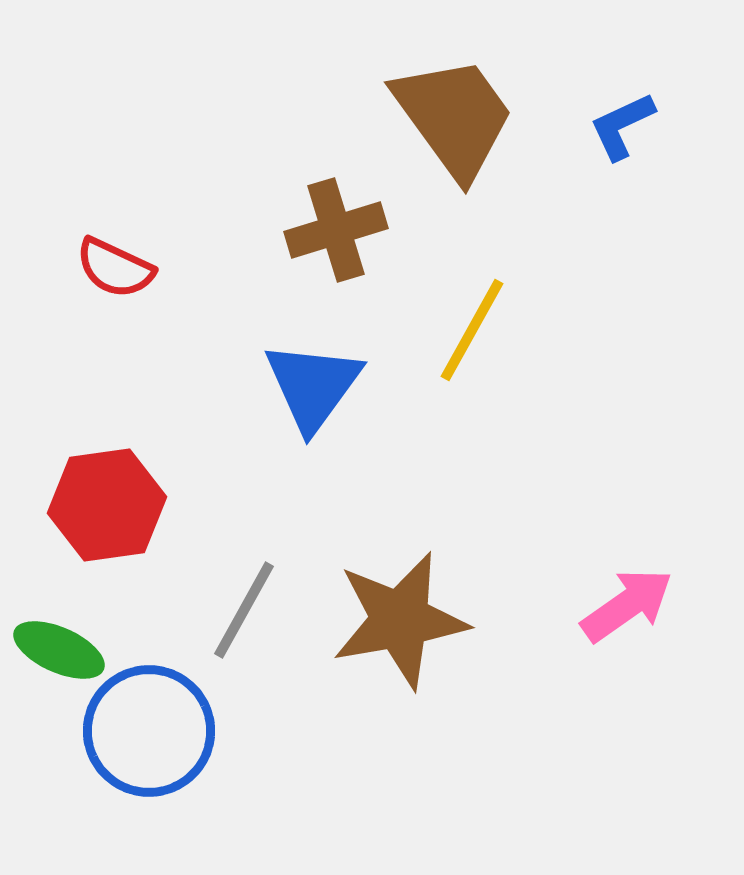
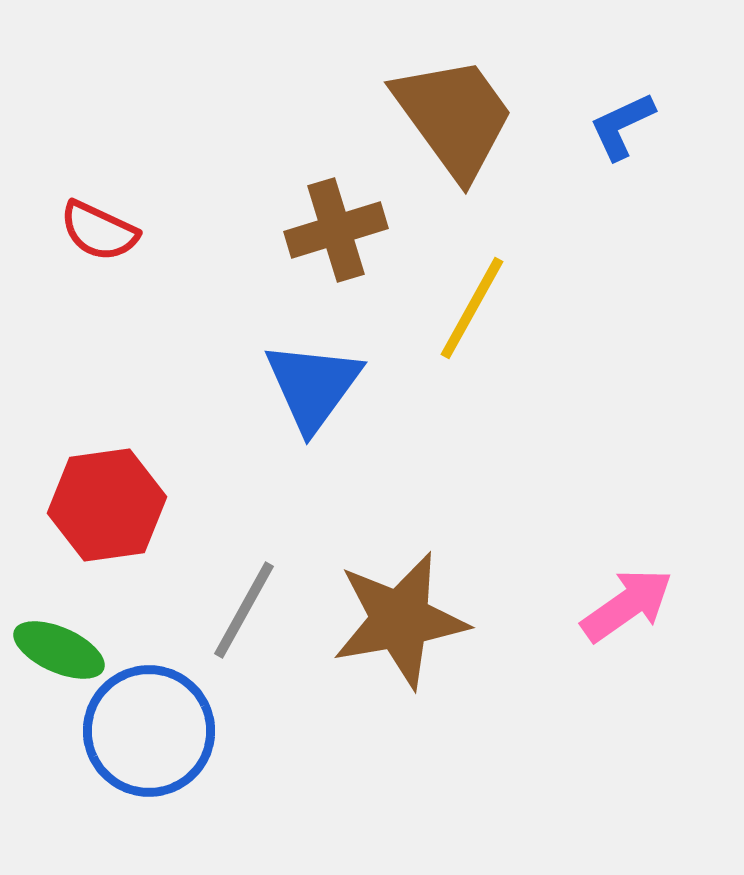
red semicircle: moved 16 px left, 37 px up
yellow line: moved 22 px up
